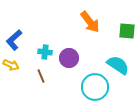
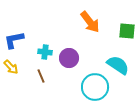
blue L-shape: rotated 30 degrees clockwise
yellow arrow: moved 2 px down; rotated 21 degrees clockwise
